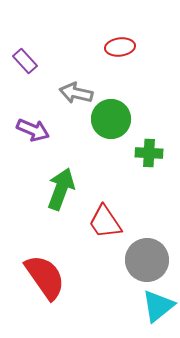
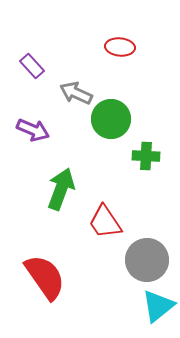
red ellipse: rotated 12 degrees clockwise
purple rectangle: moved 7 px right, 5 px down
gray arrow: rotated 12 degrees clockwise
green cross: moved 3 px left, 3 px down
